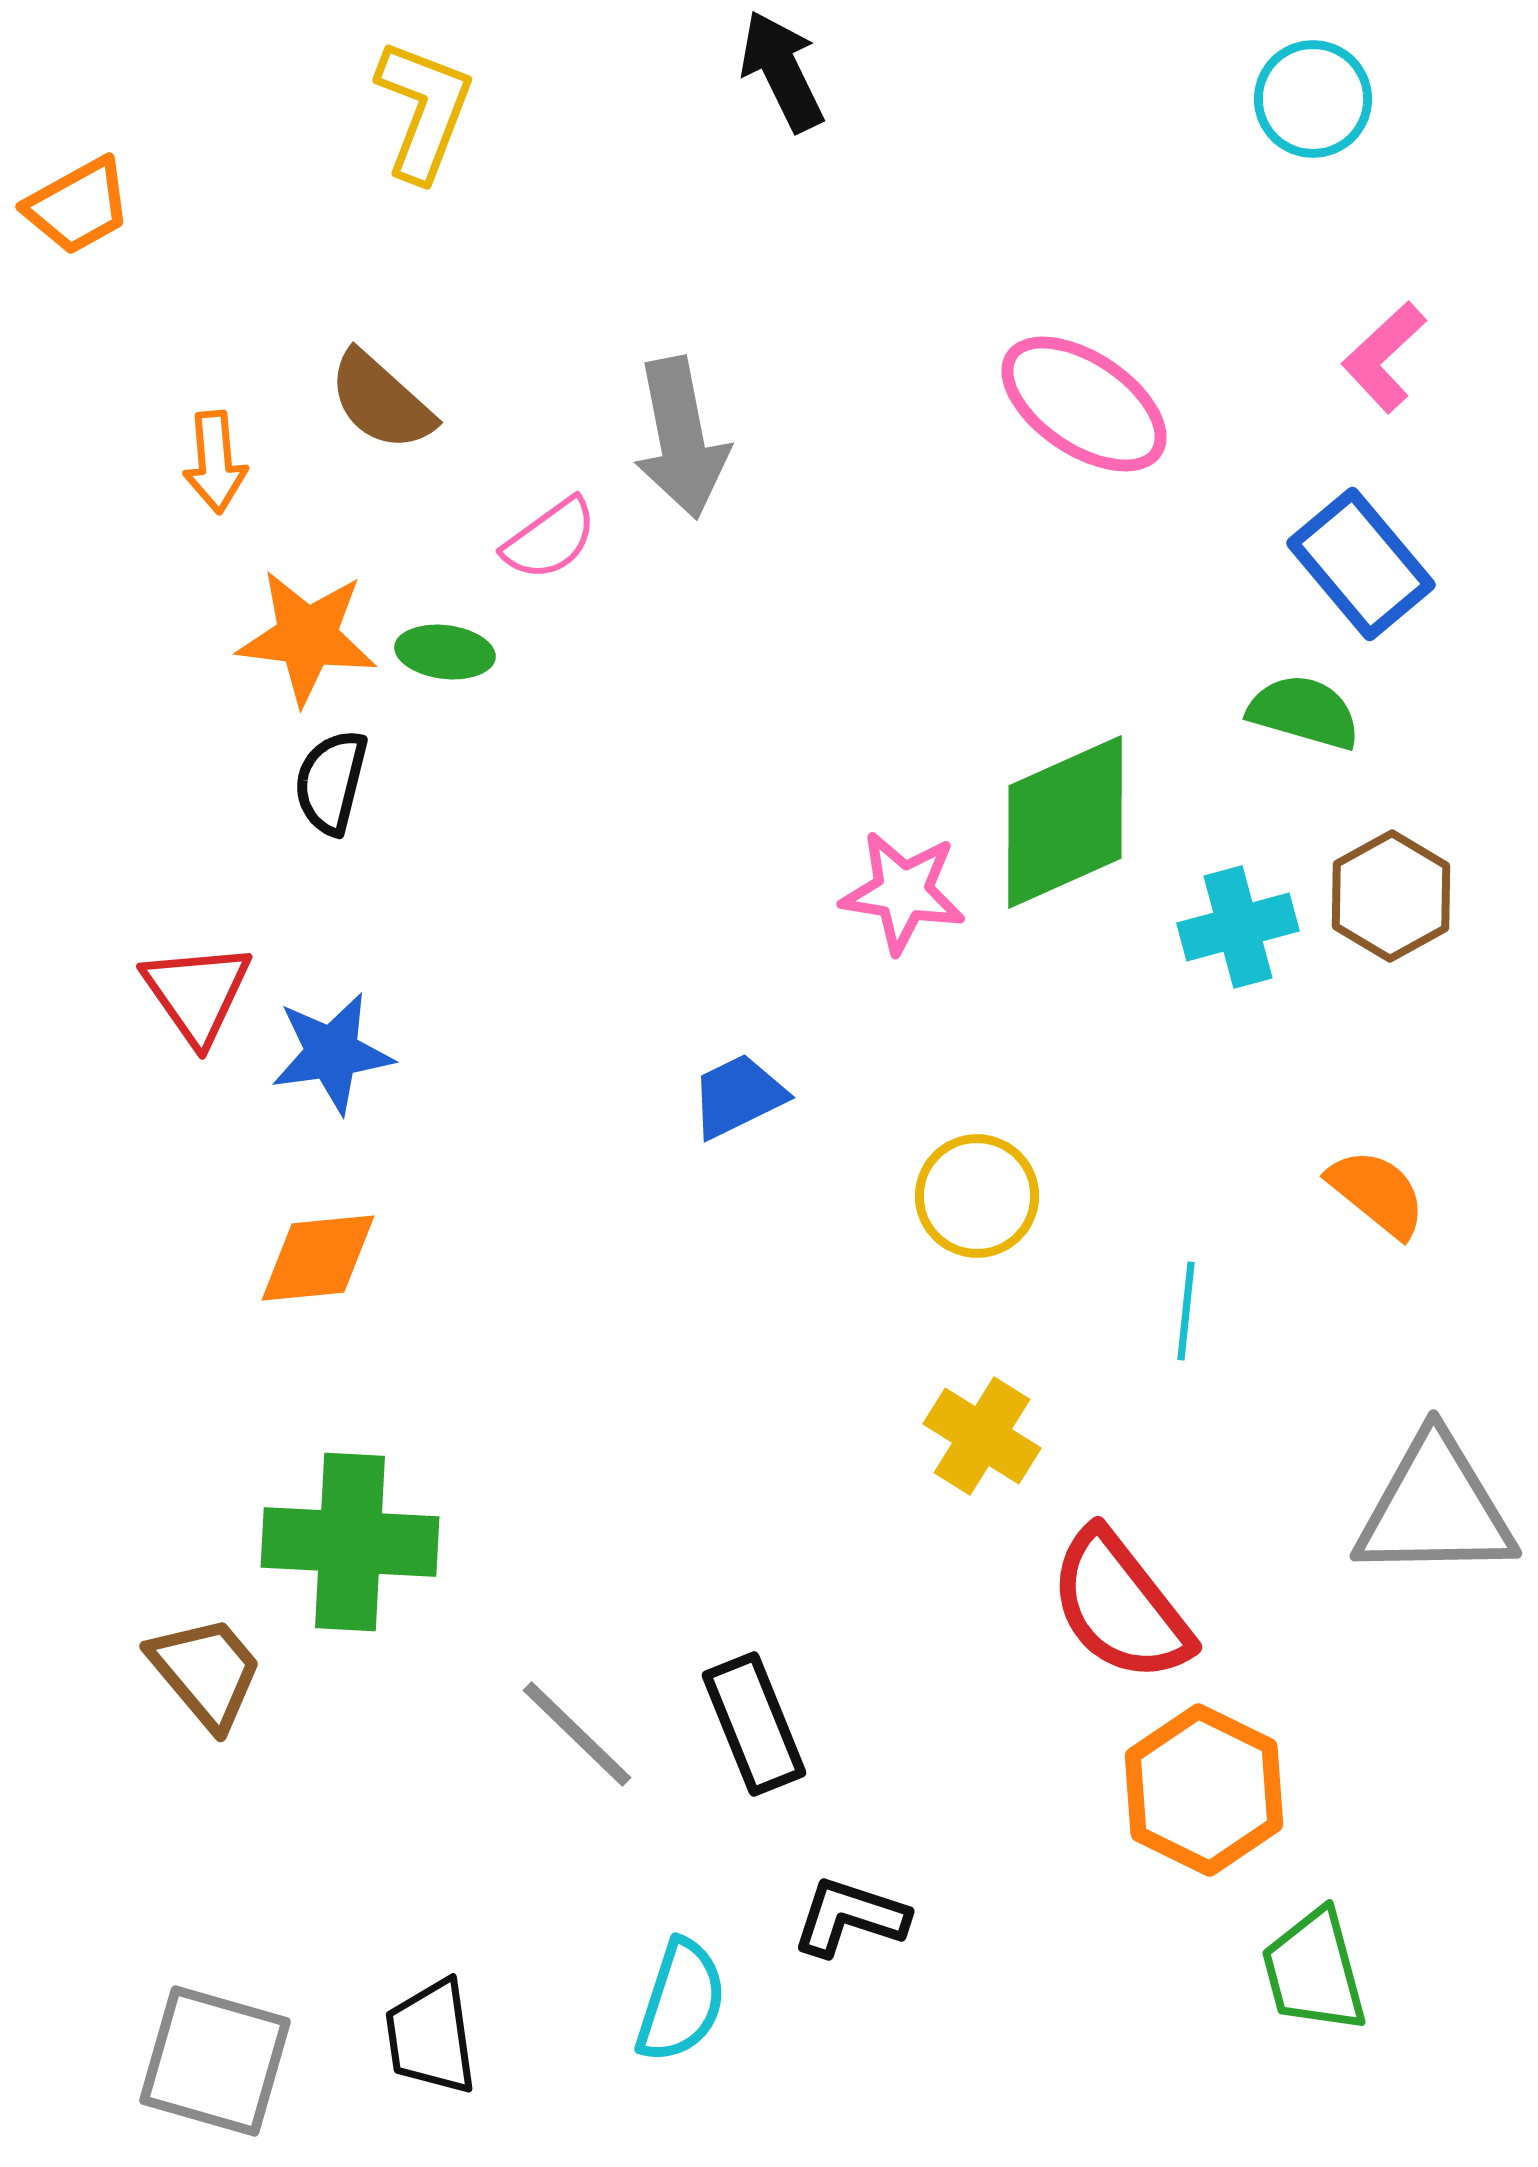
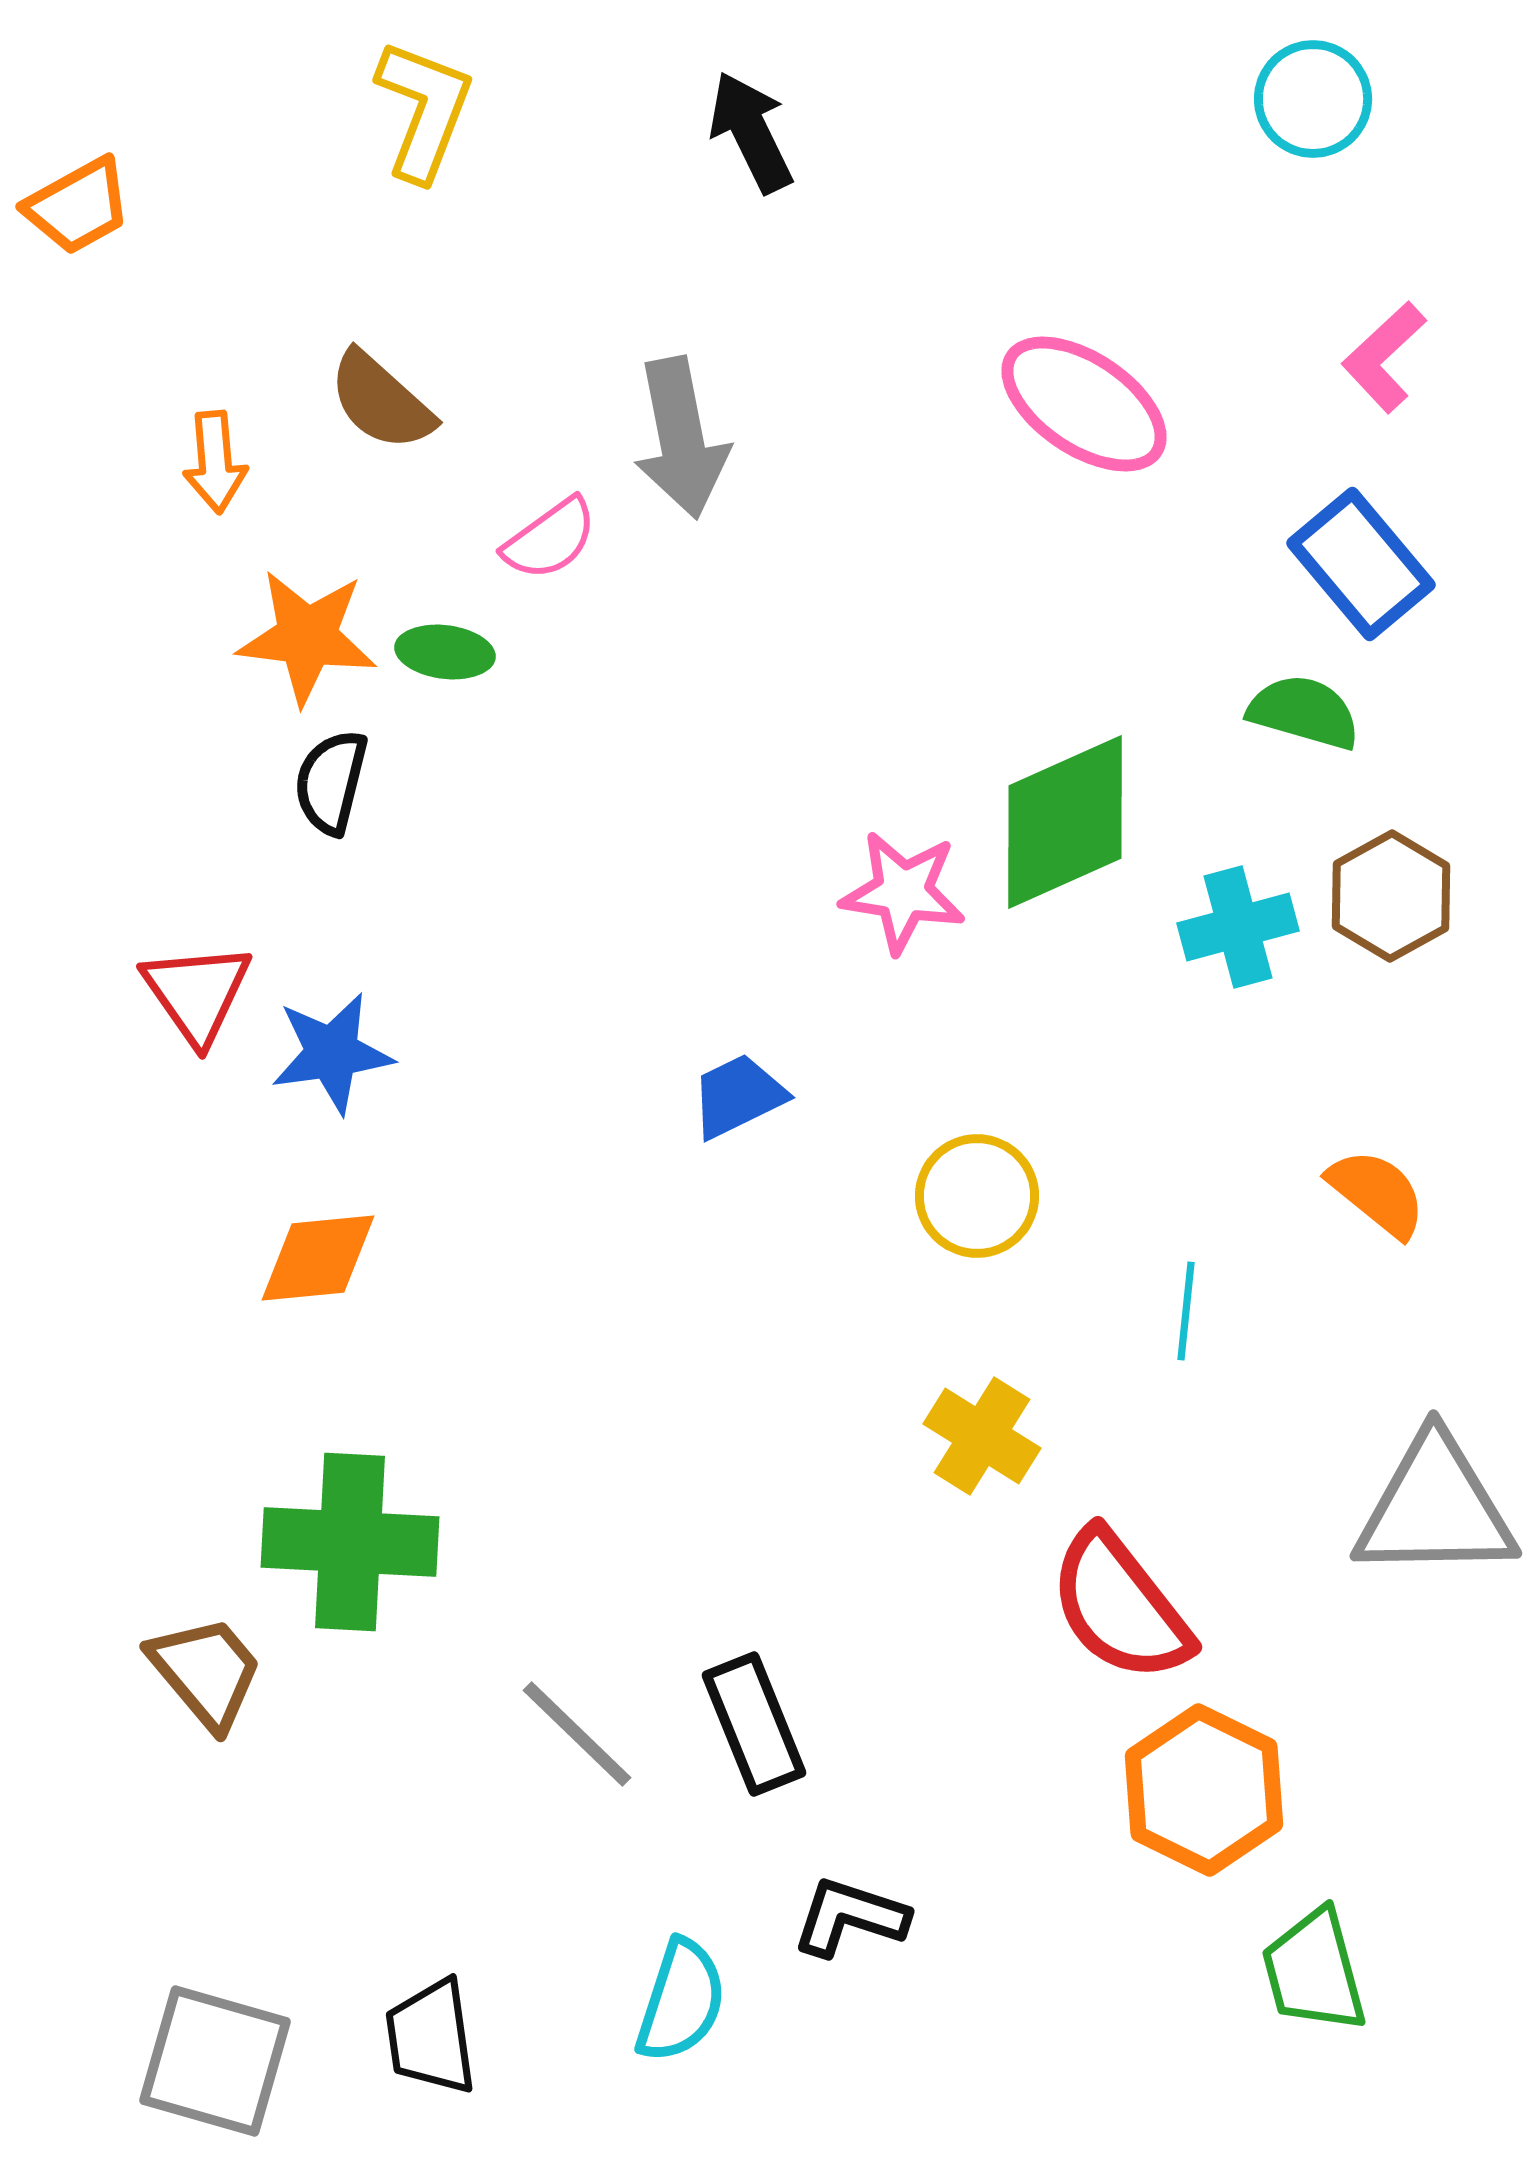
black arrow: moved 31 px left, 61 px down
